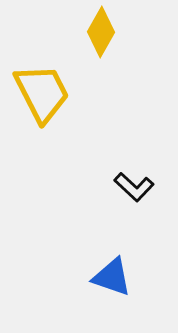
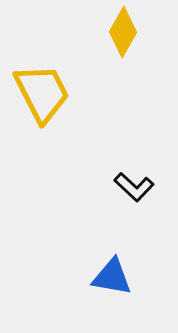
yellow diamond: moved 22 px right
blue triangle: rotated 9 degrees counterclockwise
